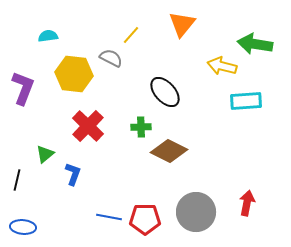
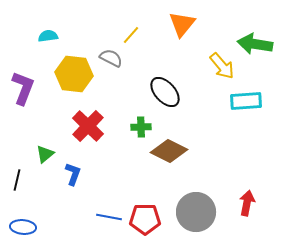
yellow arrow: rotated 144 degrees counterclockwise
